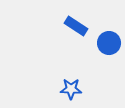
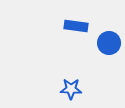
blue rectangle: rotated 25 degrees counterclockwise
